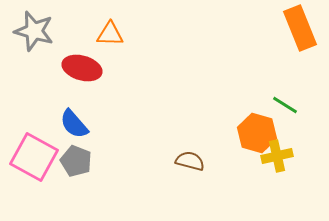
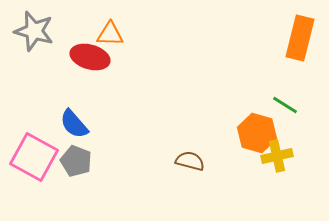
orange rectangle: moved 10 px down; rotated 36 degrees clockwise
red ellipse: moved 8 px right, 11 px up
